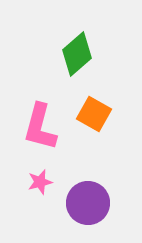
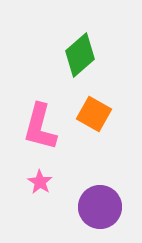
green diamond: moved 3 px right, 1 px down
pink star: rotated 25 degrees counterclockwise
purple circle: moved 12 px right, 4 px down
